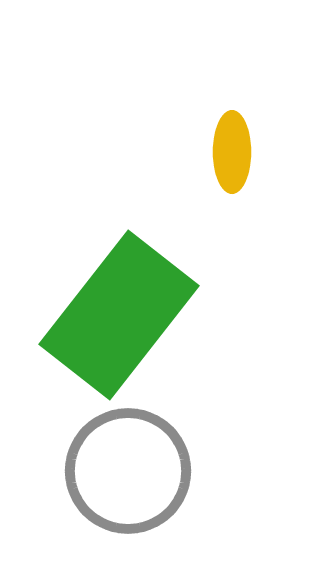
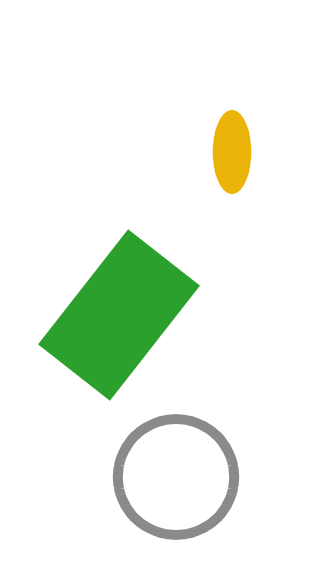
gray circle: moved 48 px right, 6 px down
